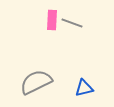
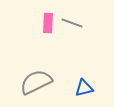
pink rectangle: moved 4 px left, 3 px down
